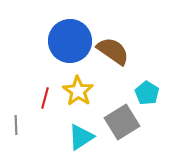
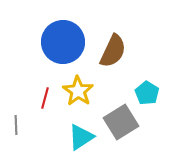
blue circle: moved 7 px left, 1 px down
brown semicircle: rotated 80 degrees clockwise
gray square: moved 1 px left
